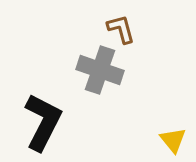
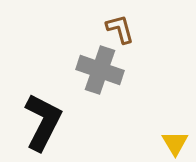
brown L-shape: moved 1 px left
yellow triangle: moved 2 px right, 3 px down; rotated 8 degrees clockwise
